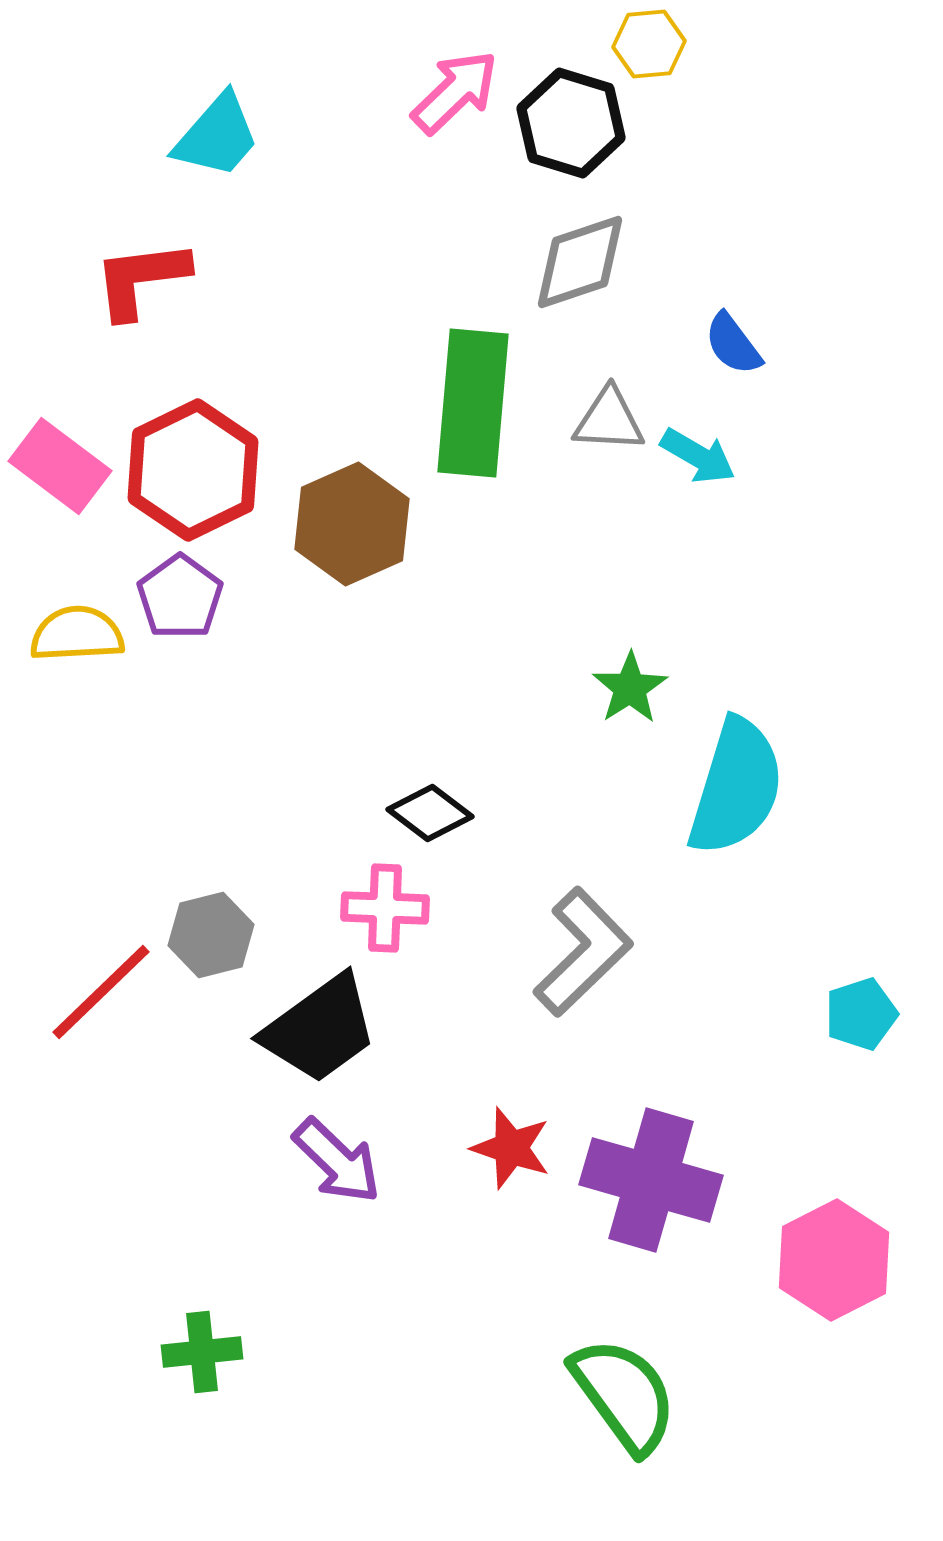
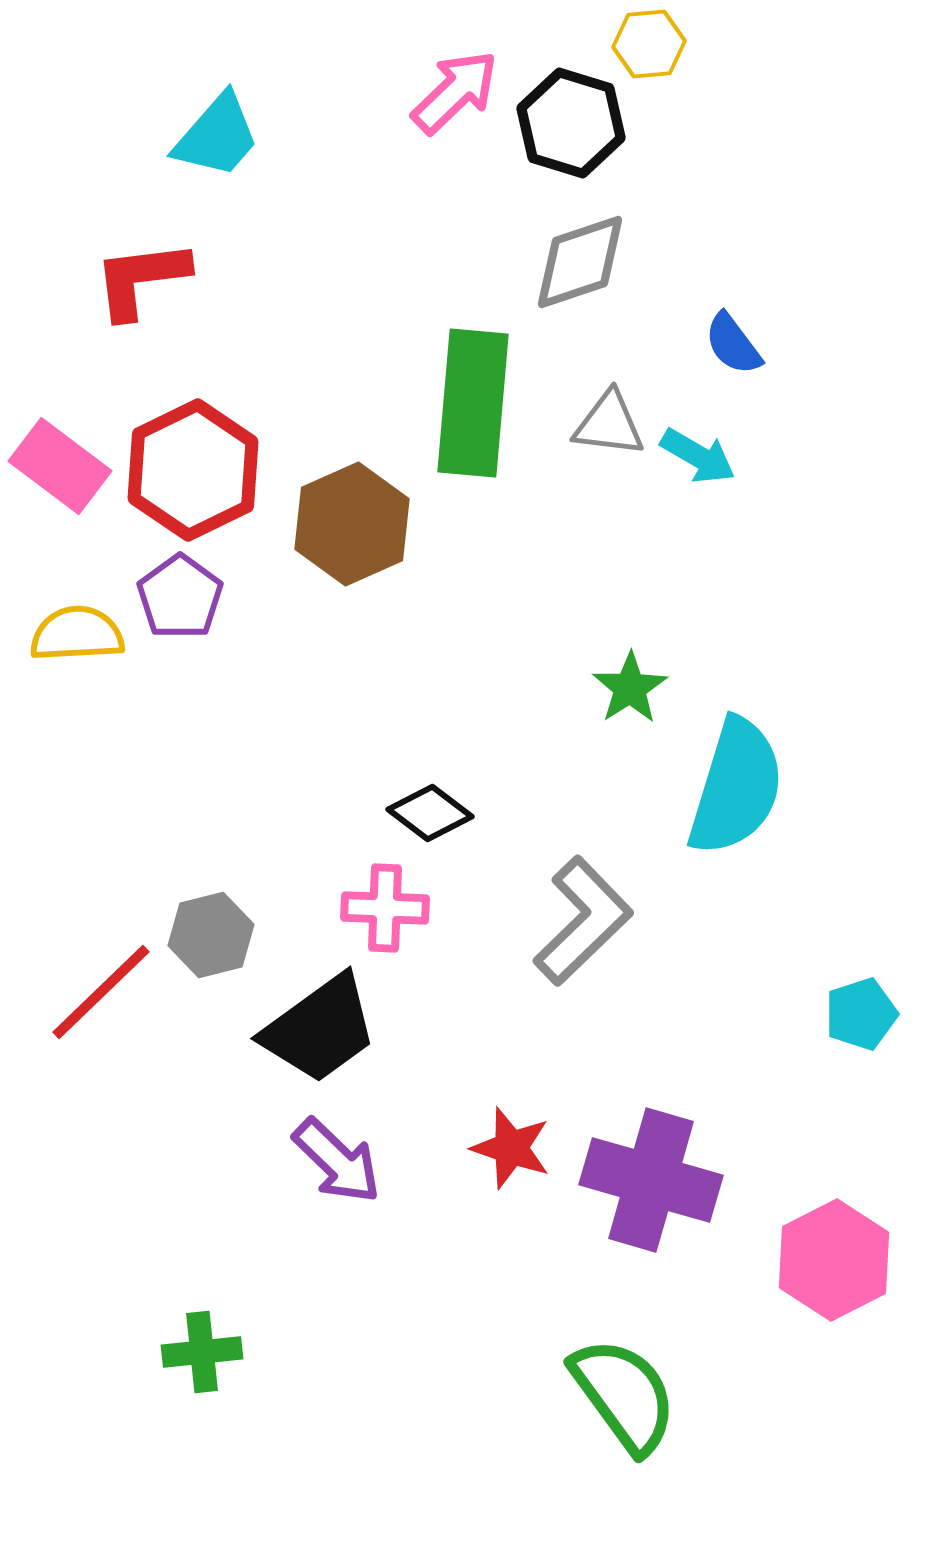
gray triangle: moved 4 px down; rotated 4 degrees clockwise
gray L-shape: moved 31 px up
